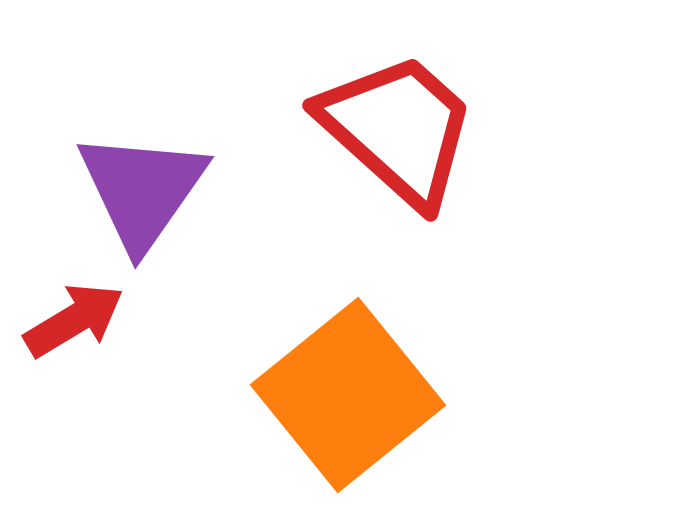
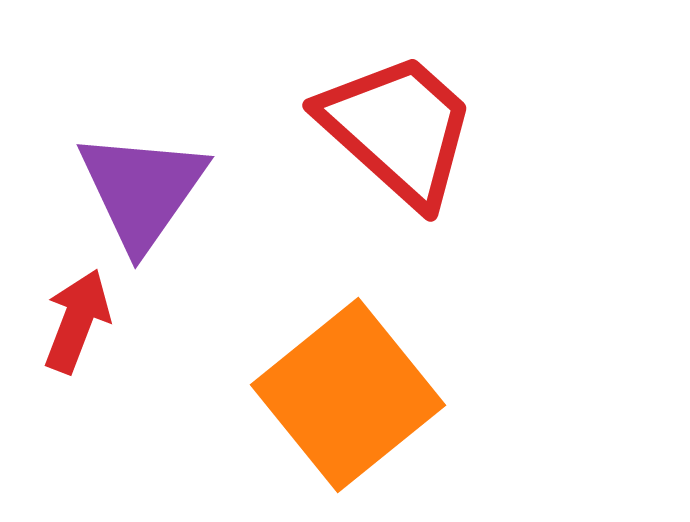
red arrow: moved 3 px right, 1 px down; rotated 38 degrees counterclockwise
